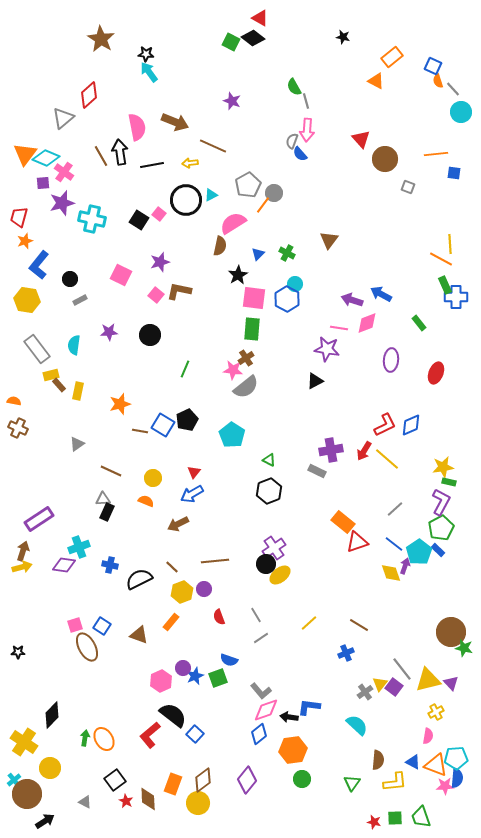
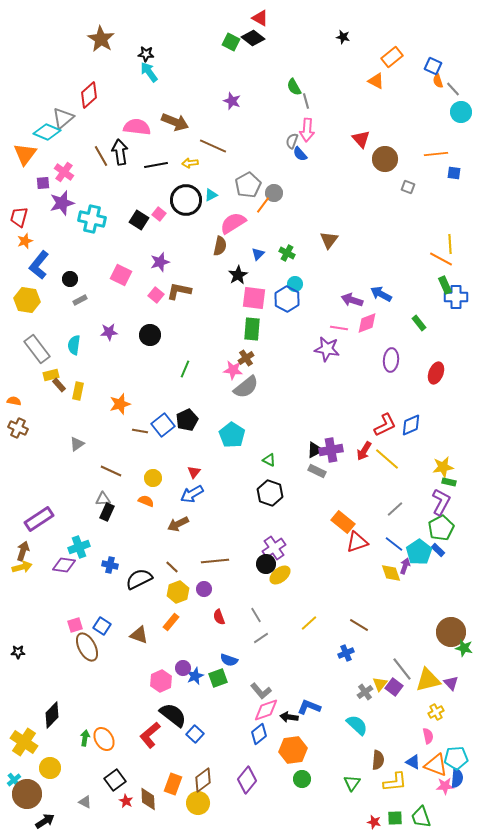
pink semicircle at (137, 127): rotated 72 degrees counterclockwise
cyan diamond at (46, 158): moved 1 px right, 26 px up
black line at (152, 165): moved 4 px right
black triangle at (315, 381): moved 69 px down
blue square at (163, 425): rotated 20 degrees clockwise
black hexagon at (269, 491): moved 1 px right, 2 px down; rotated 20 degrees counterclockwise
yellow hexagon at (182, 592): moved 4 px left
blue L-shape at (309, 707): rotated 15 degrees clockwise
pink semicircle at (428, 736): rotated 21 degrees counterclockwise
